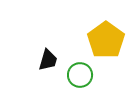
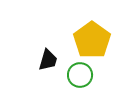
yellow pentagon: moved 14 px left
